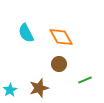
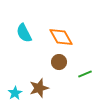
cyan semicircle: moved 2 px left
brown circle: moved 2 px up
green line: moved 6 px up
cyan star: moved 5 px right, 3 px down
